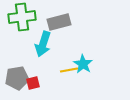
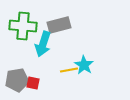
green cross: moved 1 px right, 9 px down; rotated 12 degrees clockwise
gray rectangle: moved 3 px down
cyan star: moved 1 px right, 1 px down
gray pentagon: moved 2 px down
red square: rotated 24 degrees clockwise
